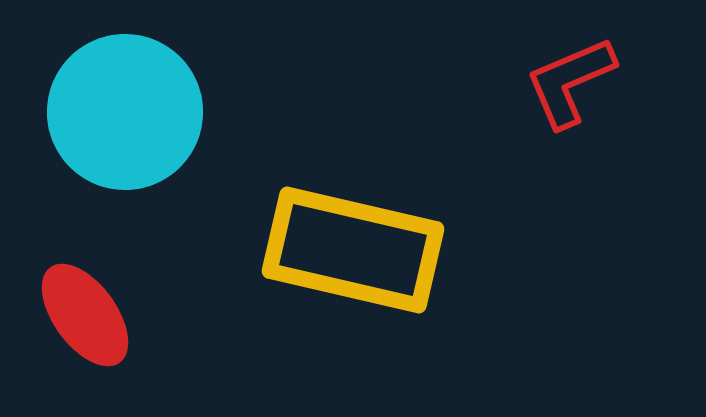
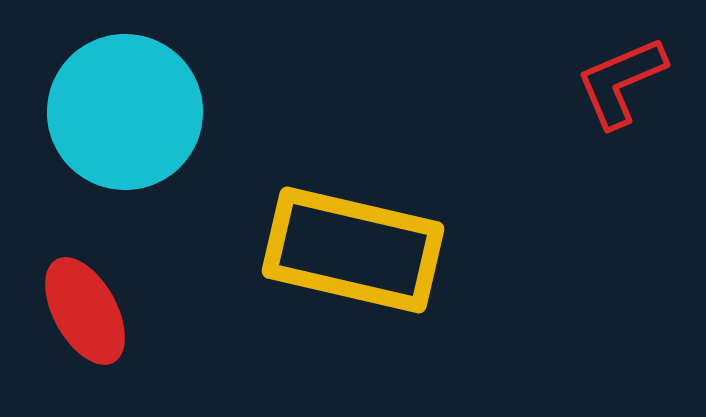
red L-shape: moved 51 px right
red ellipse: moved 4 px up; rotated 7 degrees clockwise
